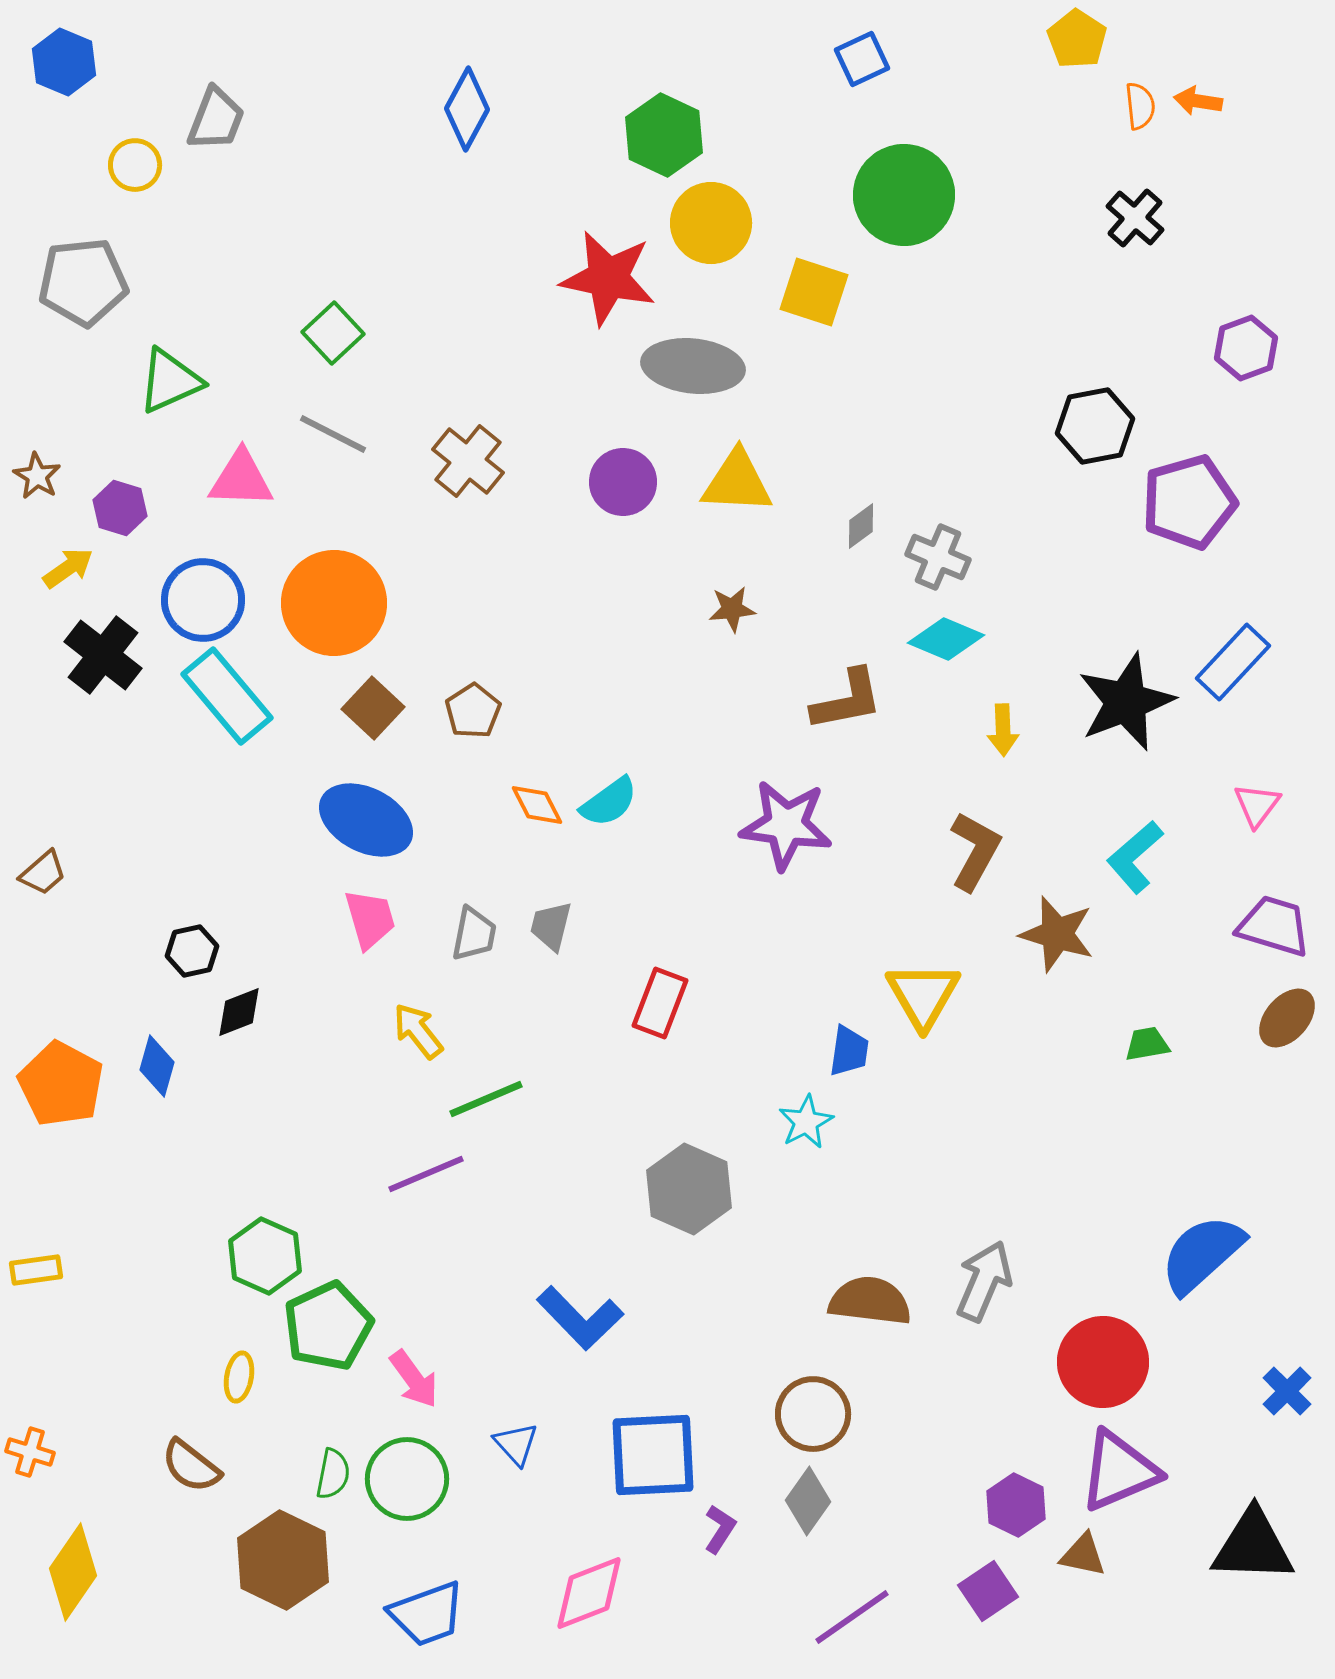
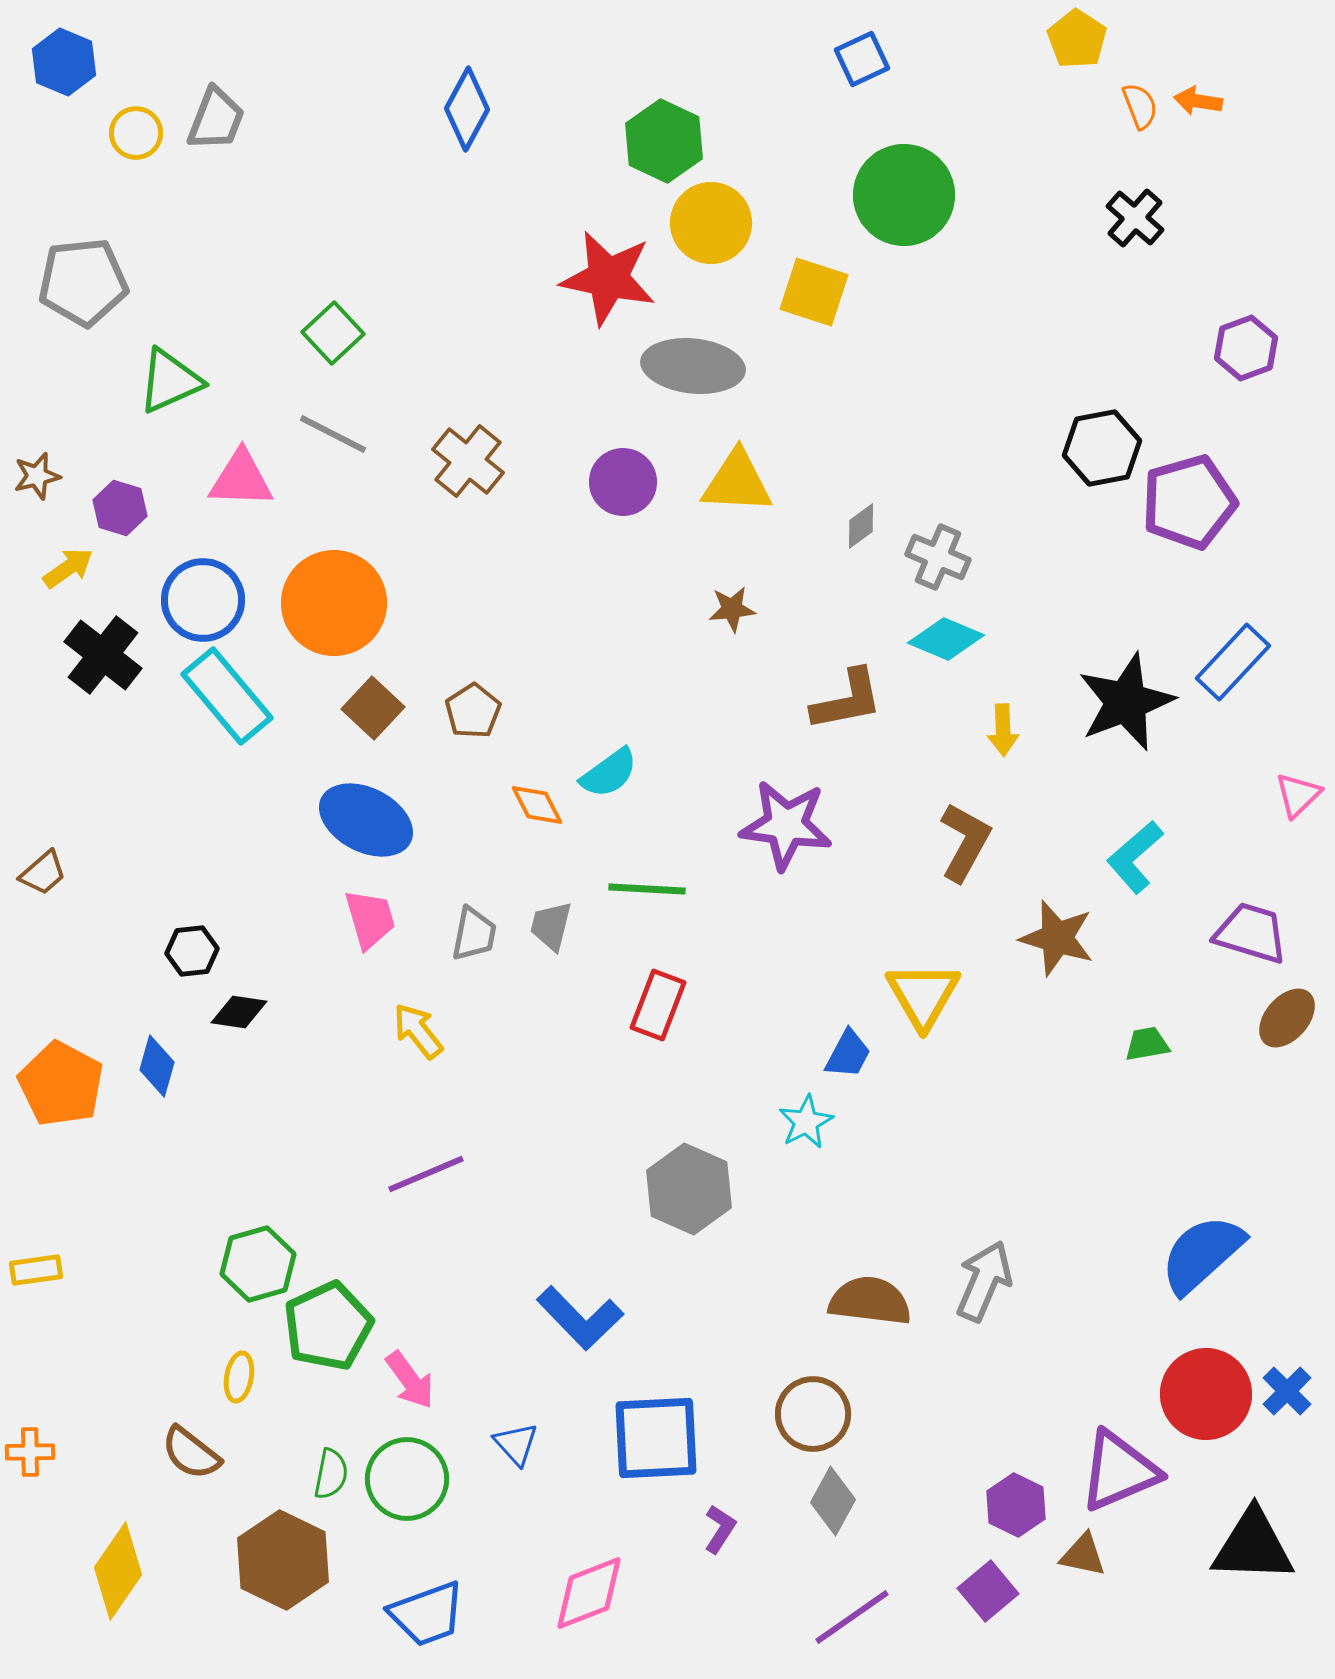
orange semicircle at (1140, 106): rotated 15 degrees counterclockwise
green hexagon at (664, 135): moved 6 px down
yellow circle at (135, 165): moved 1 px right, 32 px up
black hexagon at (1095, 426): moved 7 px right, 22 px down
brown star at (37, 476): rotated 27 degrees clockwise
cyan semicircle at (609, 802): moved 29 px up
pink triangle at (1257, 805): moved 41 px right, 10 px up; rotated 9 degrees clockwise
brown L-shape at (975, 851): moved 10 px left, 9 px up
purple trapezoid at (1274, 926): moved 23 px left, 7 px down
brown star at (1057, 934): moved 4 px down
black hexagon at (192, 951): rotated 6 degrees clockwise
red rectangle at (660, 1003): moved 2 px left, 2 px down
black diamond at (239, 1012): rotated 30 degrees clockwise
blue trapezoid at (849, 1051): moved 1 px left, 3 px down; rotated 20 degrees clockwise
green line at (486, 1099): moved 161 px right, 210 px up; rotated 26 degrees clockwise
green hexagon at (265, 1256): moved 7 px left, 8 px down; rotated 20 degrees clockwise
red circle at (1103, 1362): moved 103 px right, 32 px down
pink arrow at (414, 1379): moved 4 px left, 1 px down
orange cross at (30, 1452): rotated 18 degrees counterclockwise
blue square at (653, 1455): moved 3 px right, 17 px up
brown semicircle at (191, 1466): moved 13 px up
green semicircle at (333, 1474): moved 2 px left
gray diamond at (808, 1501): moved 25 px right; rotated 6 degrees counterclockwise
yellow diamond at (73, 1572): moved 45 px right, 1 px up
purple square at (988, 1591): rotated 6 degrees counterclockwise
